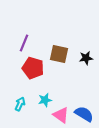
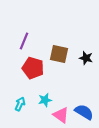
purple line: moved 2 px up
black star: rotated 24 degrees clockwise
blue semicircle: moved 2 px up
